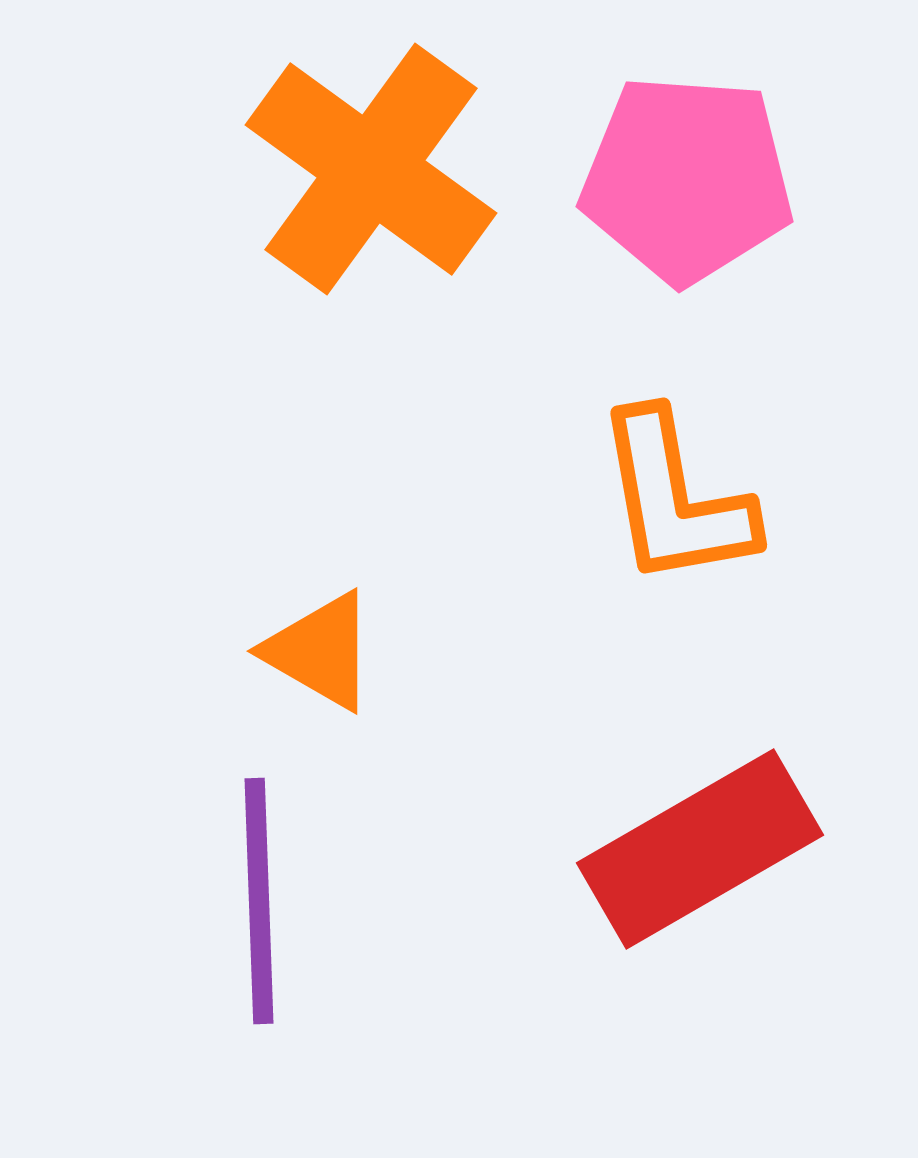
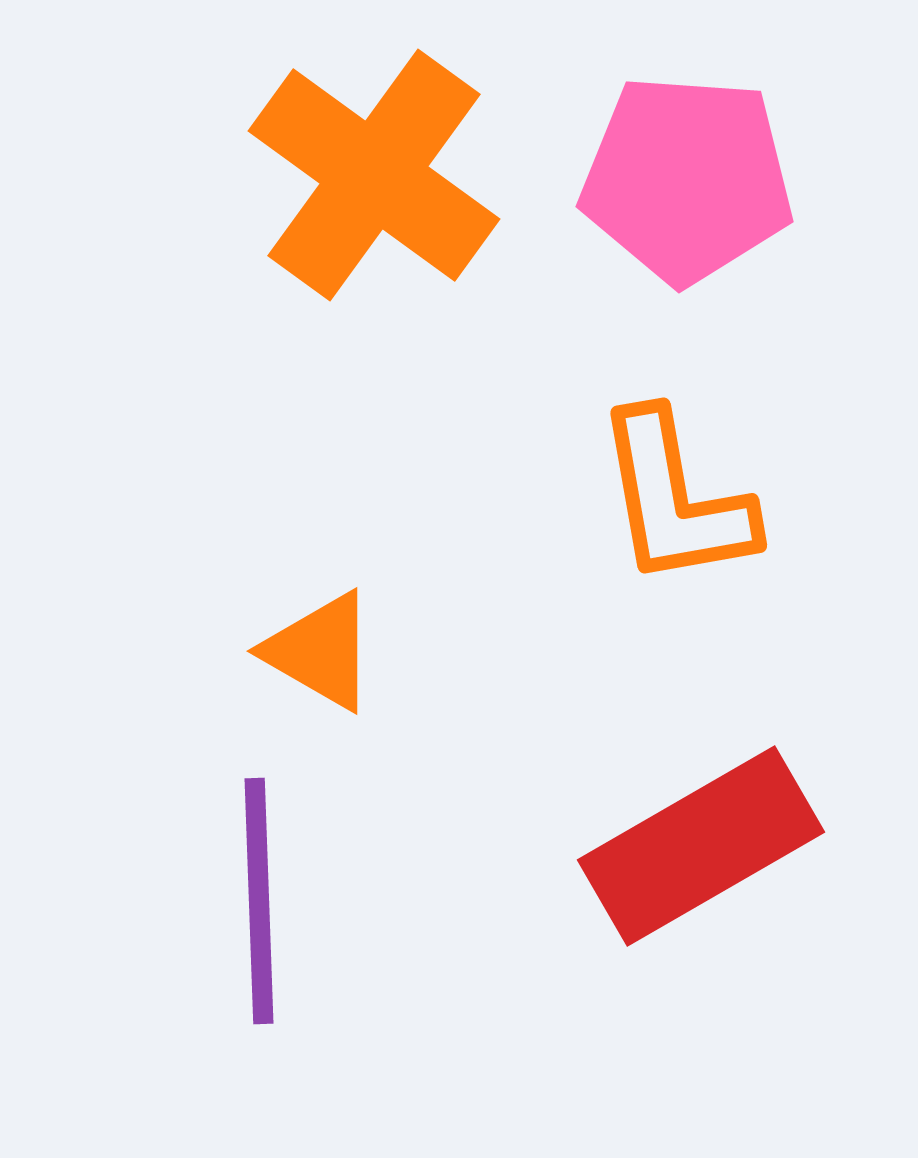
orange cross: moved 3 px right, 6 px down
red rectangle: moved 1 px right, 3 px up
